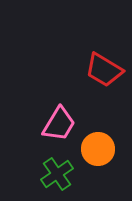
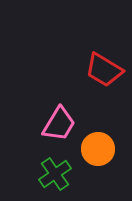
green cross: moved 2 px left
